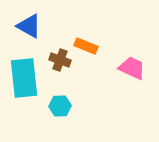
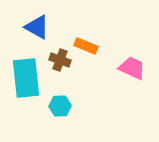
blue triangle: moved 8 px right, 1 px down
cyan rectangle: moved 2 px right
